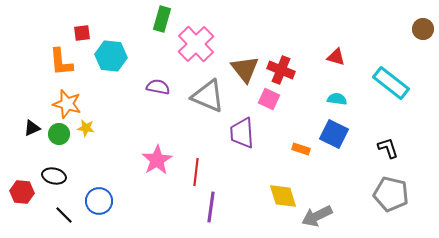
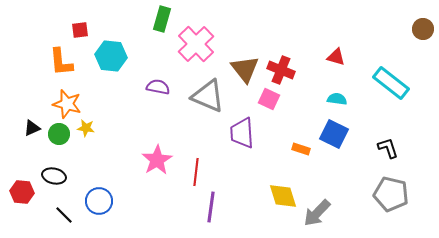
red square: moved 2 px left, 3 px up
gray arrow: moved 3 px up; rotated 20 degrees counterclockwise
